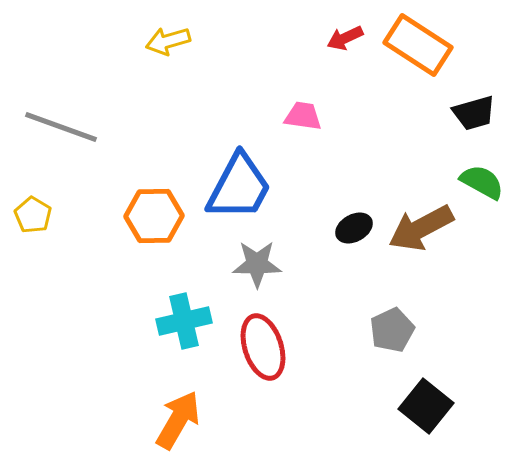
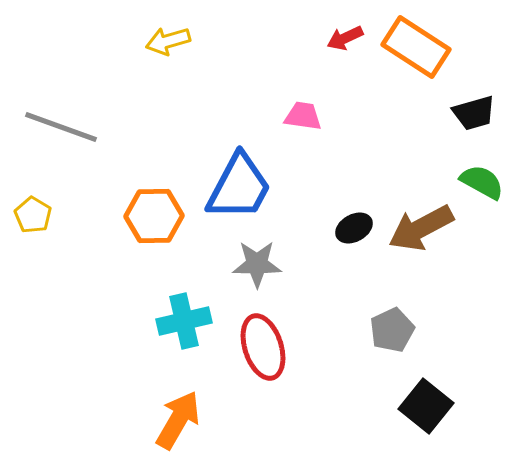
orange rectangle: moved 2 px left, 2 px down
